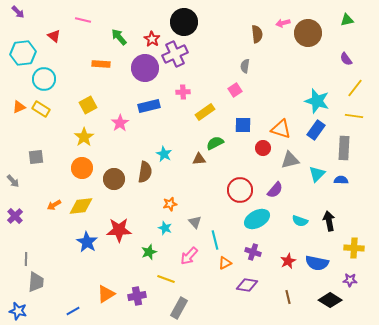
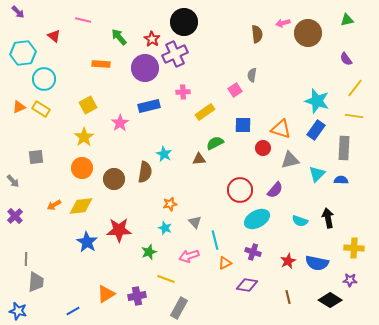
gray semicircle at (245, 66): moved 7 px right, 9 px down
black arrow at (329, 221): moved 1 px left, 3 px up
pink arrow at (189, 256): rotated 30 degrees clockwise
